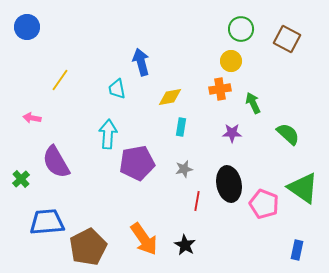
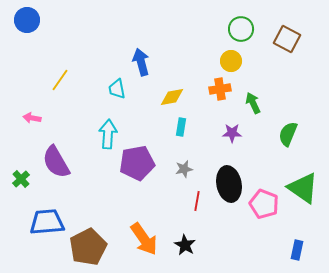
blue circle: moved 7 px up
yellow diamond: moved 2 px right
green semicircle: rotated 110 degrees counterclockwise
